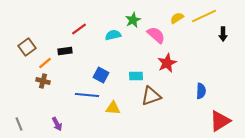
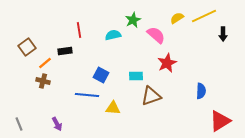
red line: moved 1 px down; rotated 63 degrees counterclockwise
